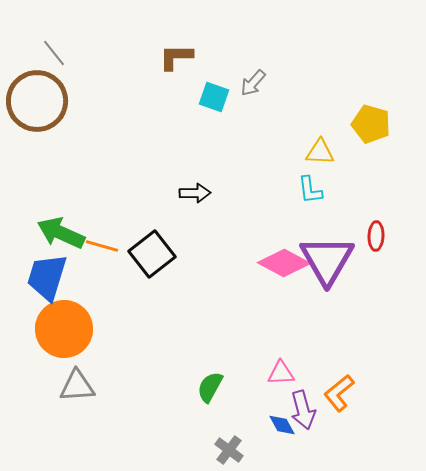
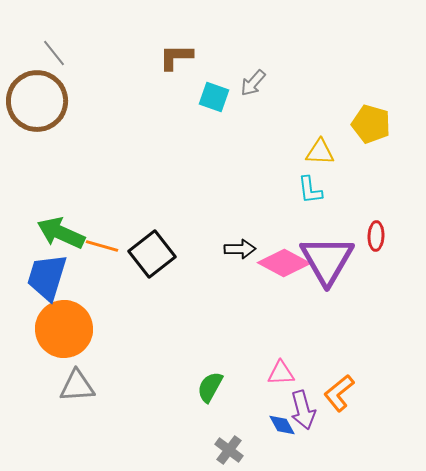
black arrow: moved 45 px right, 56 px down
